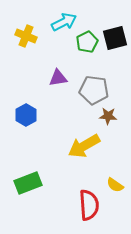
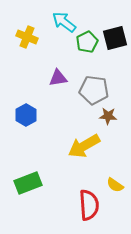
cyan arrow: rotated 115 degrees counterclockwise
yellow cross: moved 1 px right, 1 px down
